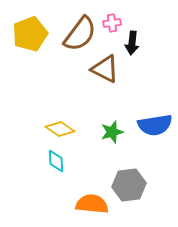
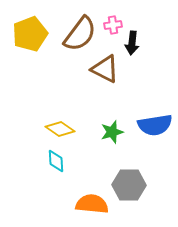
pink cross: moved 1 px right, 2 px down
gray hexagon: rotated 8 degrees clockwise
